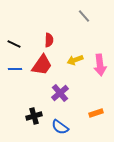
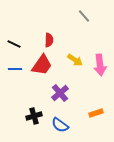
yellow arrow: rotated 126 degrees counterclockwise
blue semicircle: moved 2 px up
